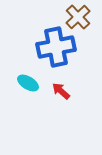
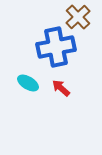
red arrow: moved 3 px up
